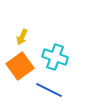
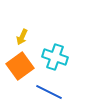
blue line: moved 2 px down
